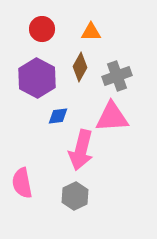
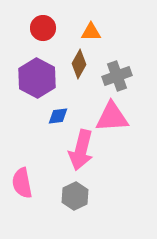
red circle: moved 1 px right, 1 px up
brown diamond: moved 1 px left, 3 px up
